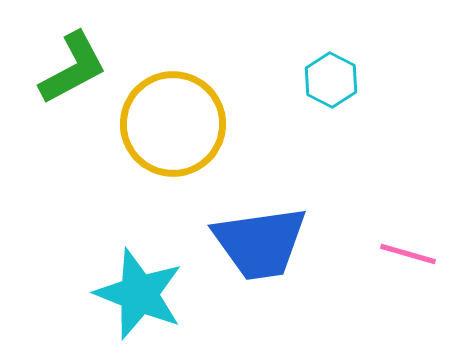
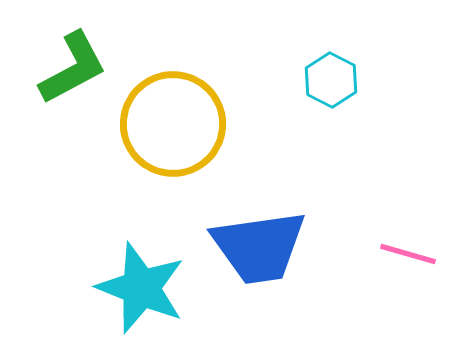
blue trapezoid: moved 1 px left, 4 px down
cyan star: moved 2 px right, 6 px up
